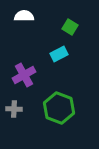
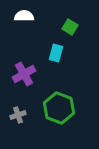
cyan rectangle: moved 3 px left, 1 px up; rotated 48 degrees counterclockwise
purple cross: moved 1 px up
gray cross: moved 4 px right, 6 px down; rotated 21 degrees counterclockwise
